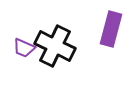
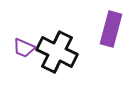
black cross: moved 2 px right, 6 px down
